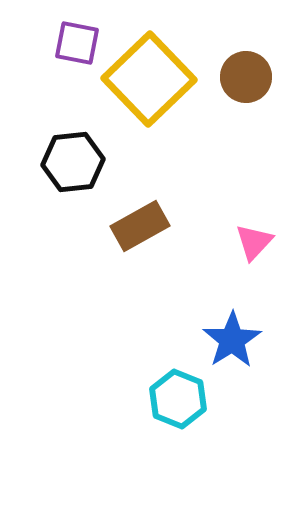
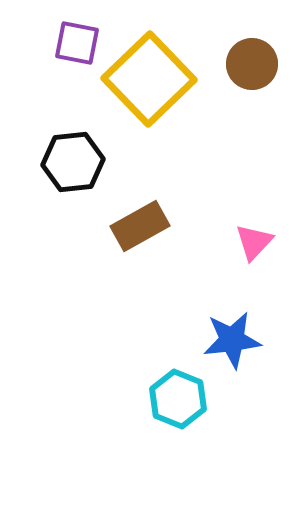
brown circle: moved 6 px right, 13 px up
blue star: rotated 26 degrees clockwise
